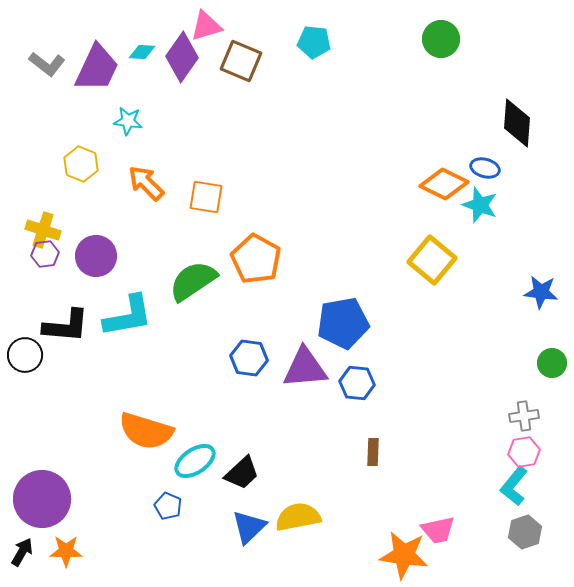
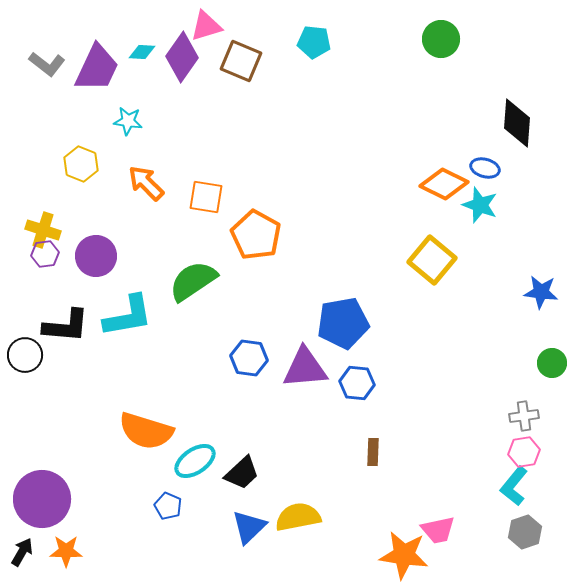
orange pentagon at (256, 259): moved 24 px up
